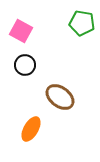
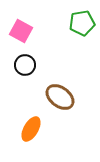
green pentagon: rotated 20 degrees counterclockwise
